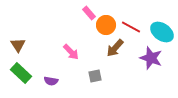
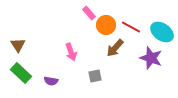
pink arrow: rotated 24 degrees clockwise
